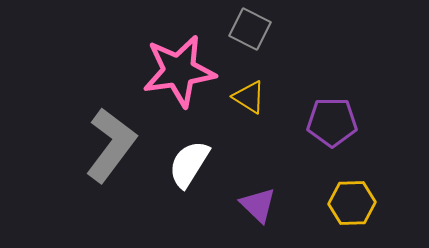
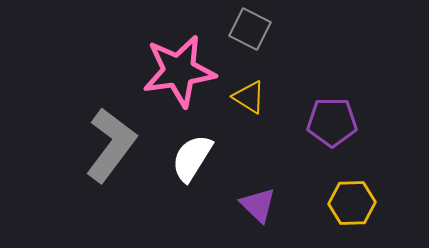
white semicircle: moved 3 px right, 6 px up
